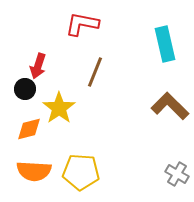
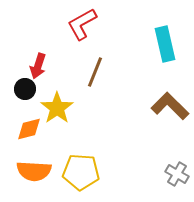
red L-shape: rotated 40 degrees counterclockwise
yellow star: moved 2 px left
